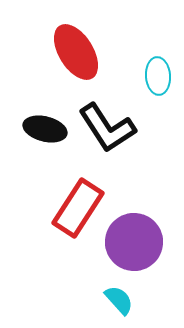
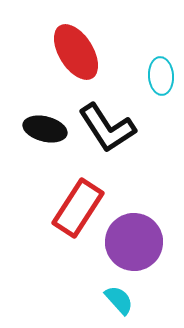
cyan ellipse: moved 3 px right
